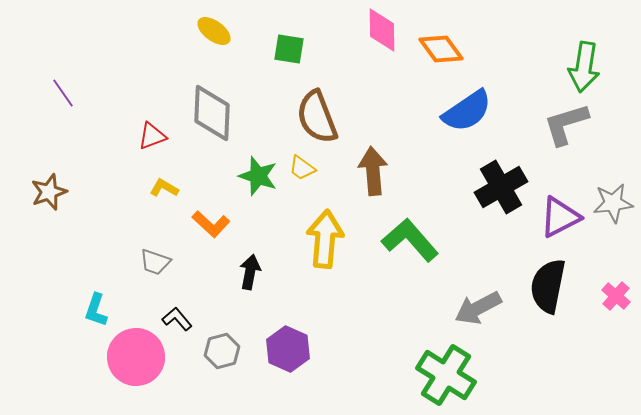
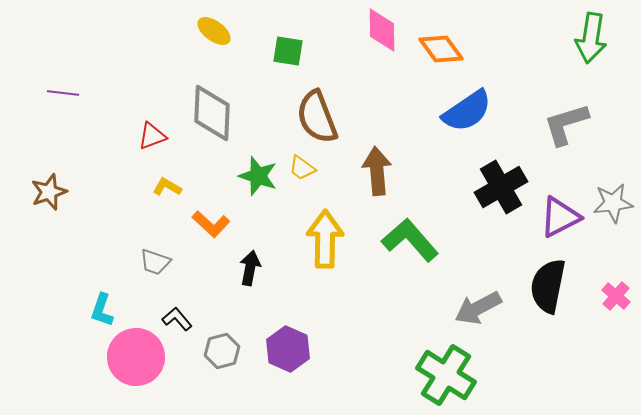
green square: moved 1 px left, 2 px down
green arrow: moved 7 px right, 29 px up
purple line: rotated 48 degrees counterclockwise
brown arrow: moved 4 px right
yellow L-shape: moved 3 px right, 1 px up
yellow arrow: rotated 4 degrees counterclockwise
black arrow: moved 4 px up
cyan L-shape: moved 6 px right
